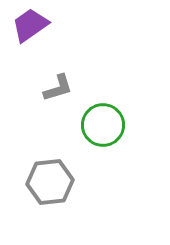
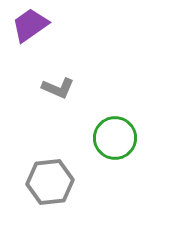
gray L-shape: rotated 40 degrees clockwise
green circle: moved 12 px right, 13 px down
